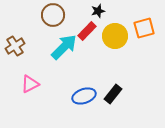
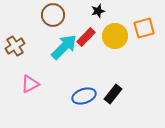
red rectangle: moved 1 px left, 6 px down
